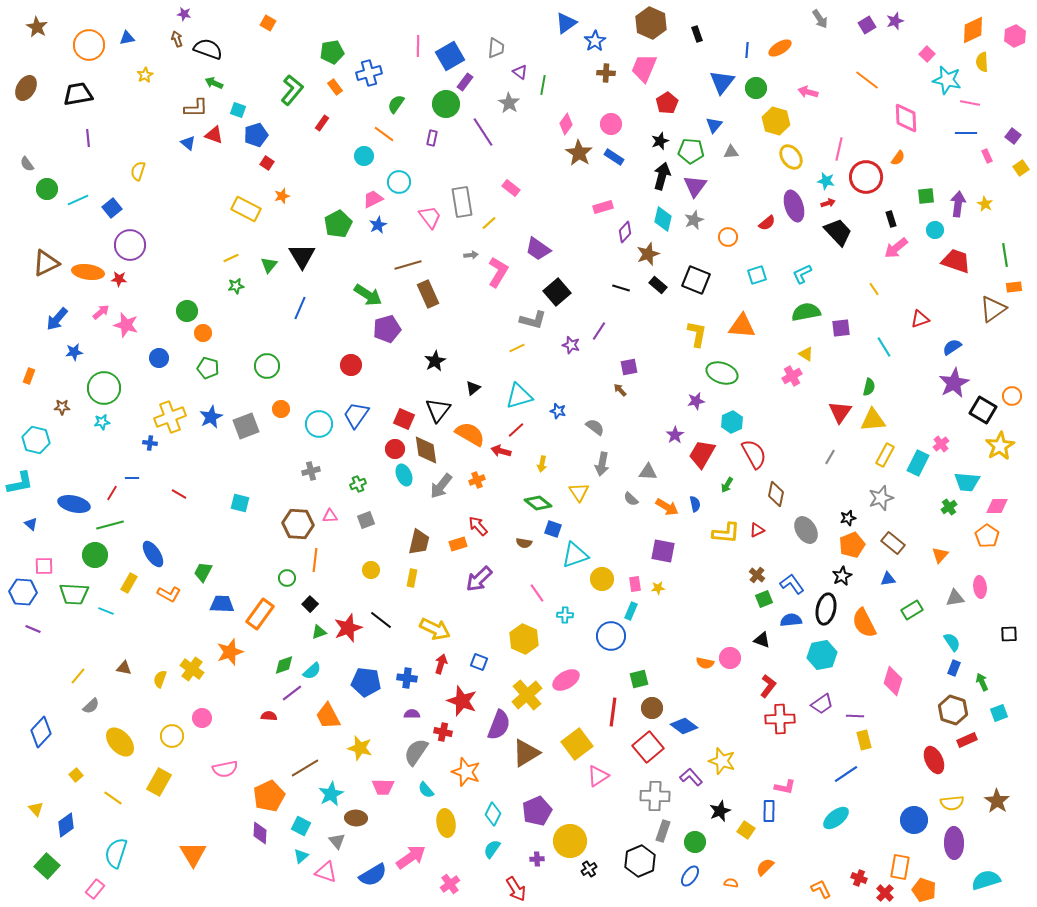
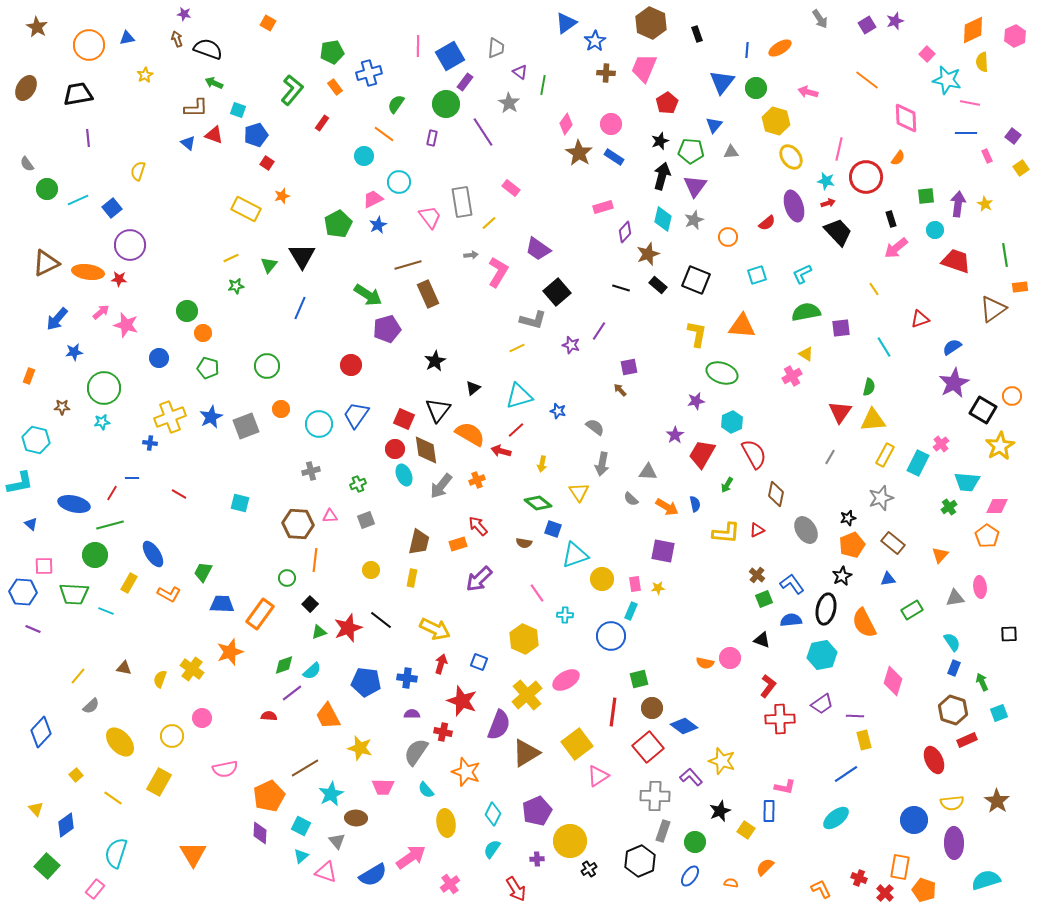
orange rectangle at (1014, 287): moved 6 px right
